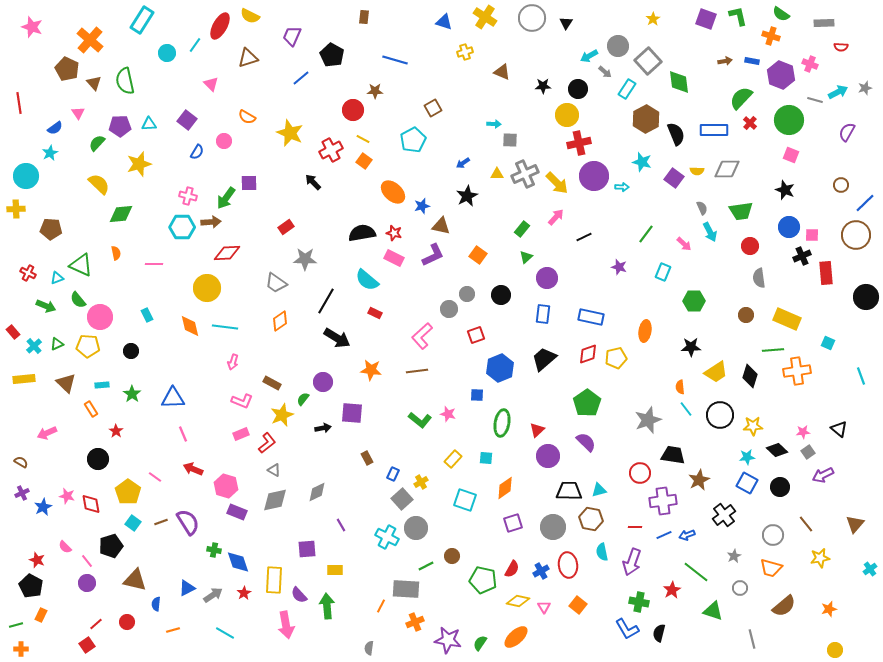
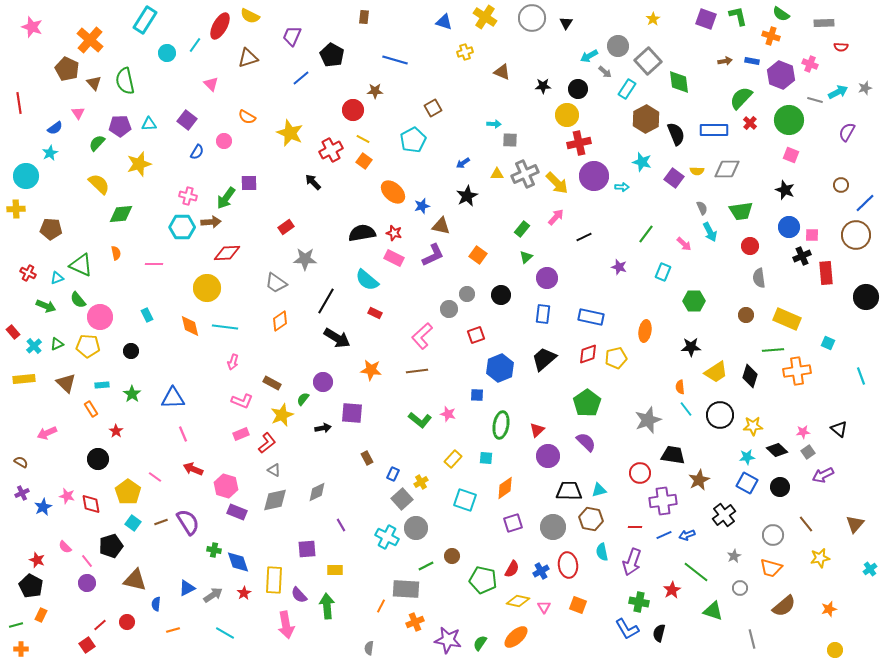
cyan rectangle at (142, 20): moved 3 px right
green ellipse at (502, 423): moved 1 px left, 2 px down
orange square at (578, 605): rotated 18 degrees counterclockwise
red line at (96, 624): moved 4 px right, 1 px down
